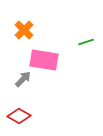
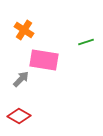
orange cross: rotated 12 degrees counterclockwise
gray arrow: moved 2 px left
